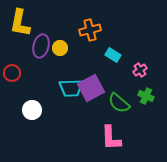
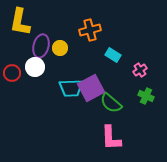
yellow L-shape: moved 1 px up
green semicircle: moved 8 px left
white circle: moved 3 px right, 43 px up
